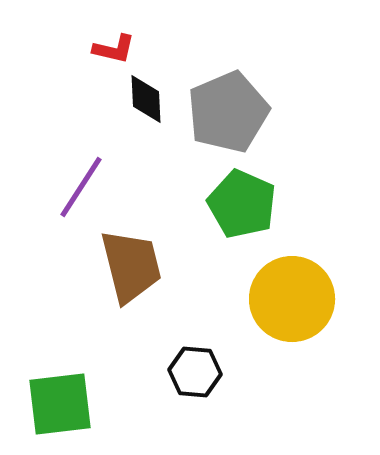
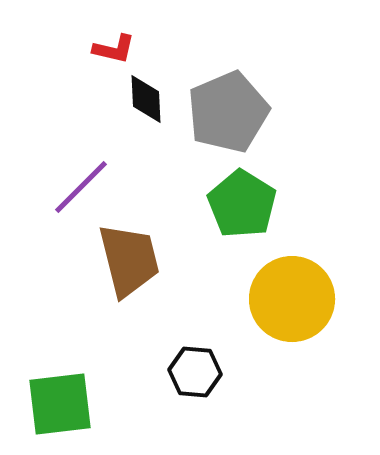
purple line: rotated 12 degrees clockwise
green pentagon: rotated 8 degrees clockwise
brown trapezoid: moved 2 px left, 6 px up
